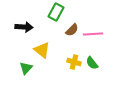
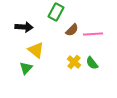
yellow triangle: moved 6 px left
yellow cross: rotated 24 degrees clockwise
